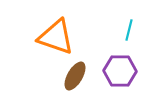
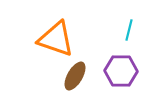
orange triangle: moved 2 px down
purple hexagon: moved 1 px right
